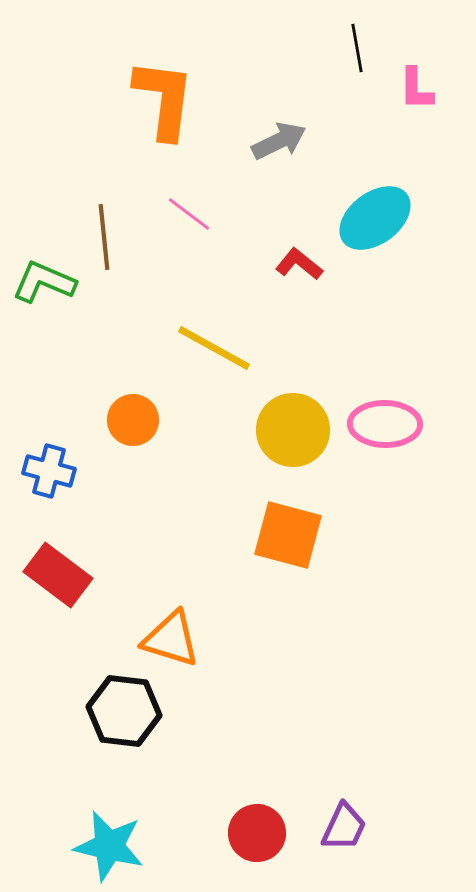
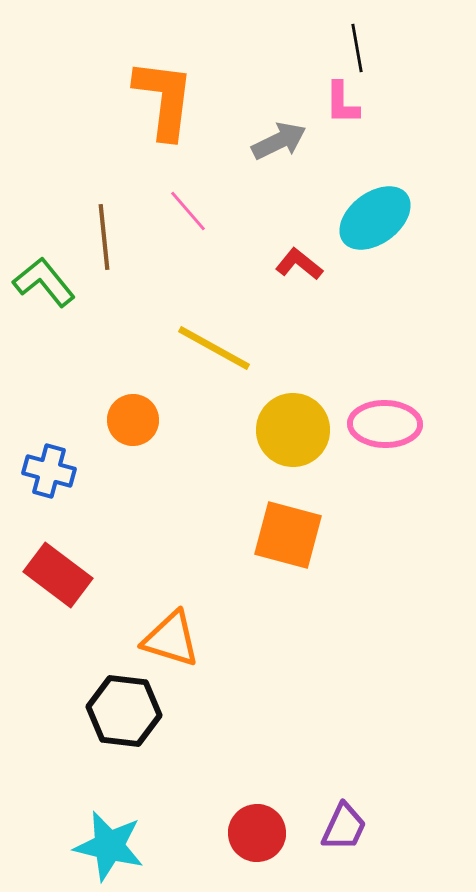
pink L-shape: moved 74 px left, 14 px down
pink line: moved 1 px left, 3 px up; rotated 12 degrees clockwise
green L-shape: rotated 28 degrees clockwise
